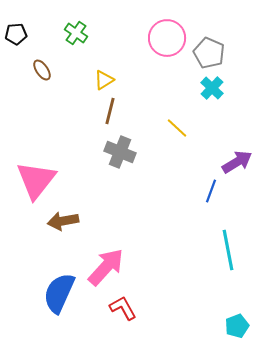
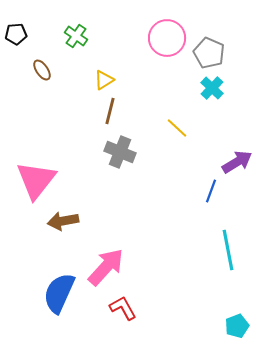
green cross: moved 3 px down
